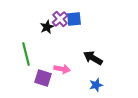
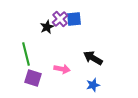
purple square: moved 10 px left
blue star: moved 3 px left
